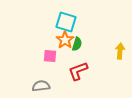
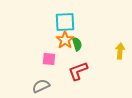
cyan square: moved 1 px left; rotated 20 degrees counterclockwise
green semicircle: rotated 32 degrees counterclockwise
pink square: moved 1 px left, 3 px down
gray semicircle: rotated 18 degrees counterclockwise
